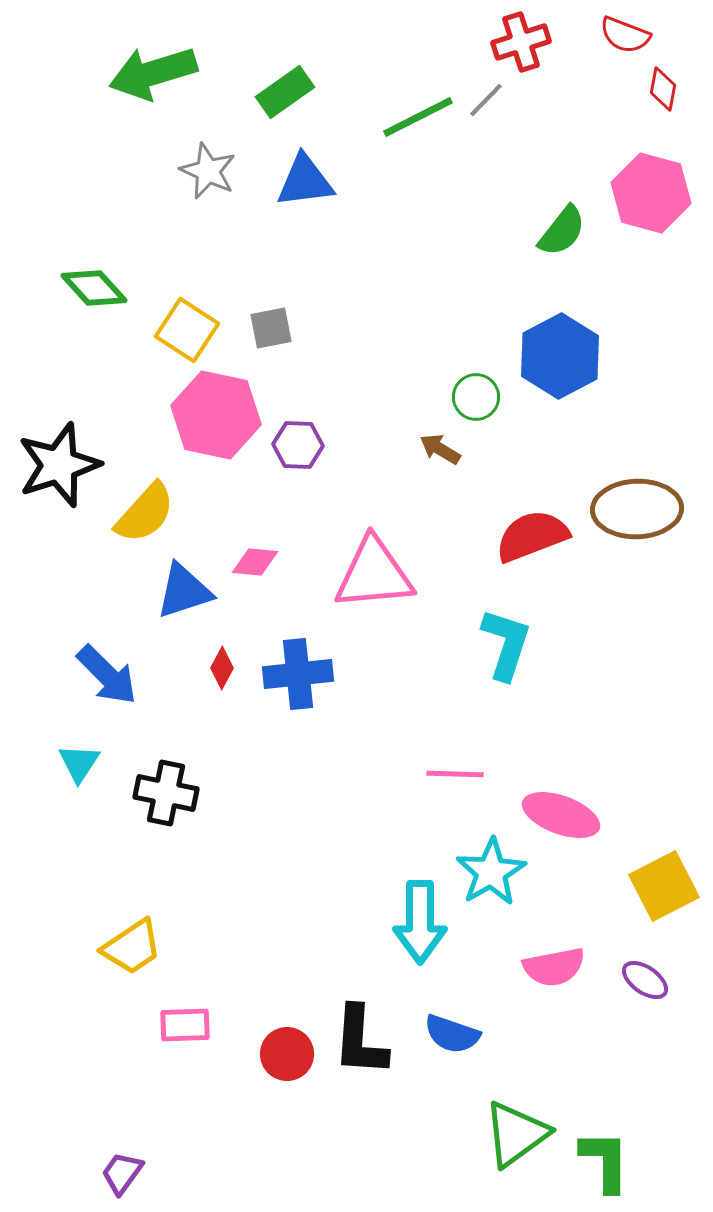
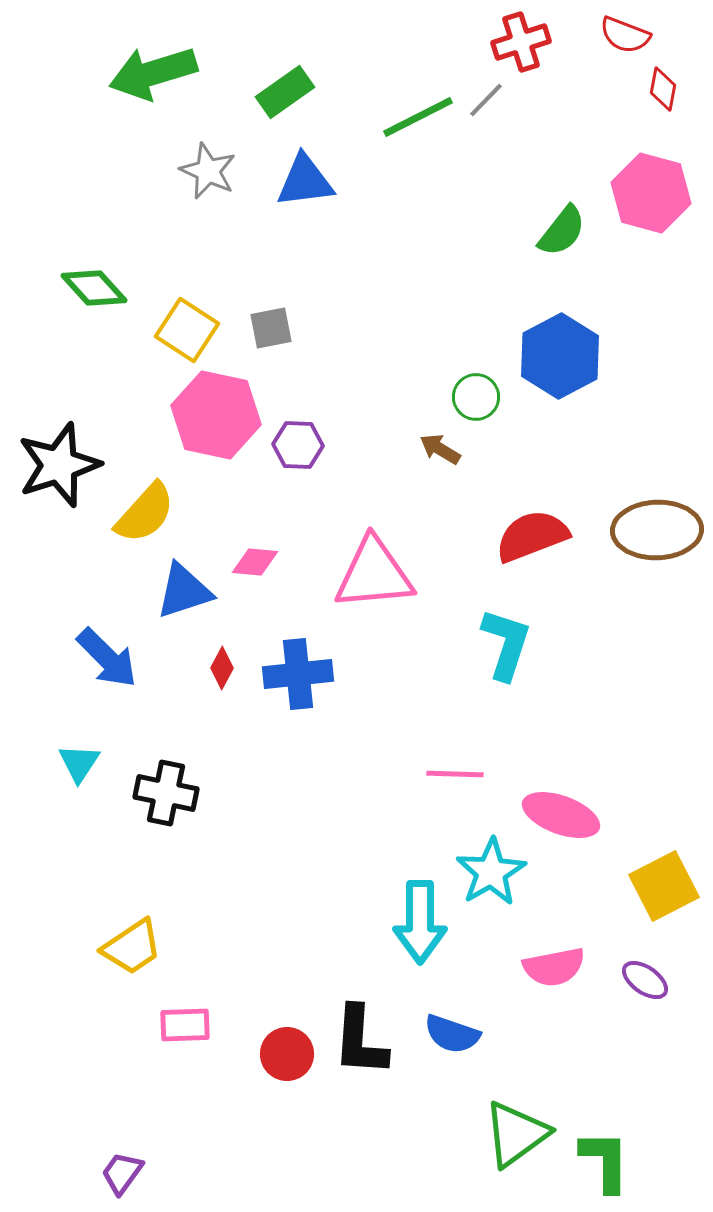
brown ellipse at (637, 509): moved 20 px right, 21 px down
blue arrow at (107, 675): moved 17 px up
